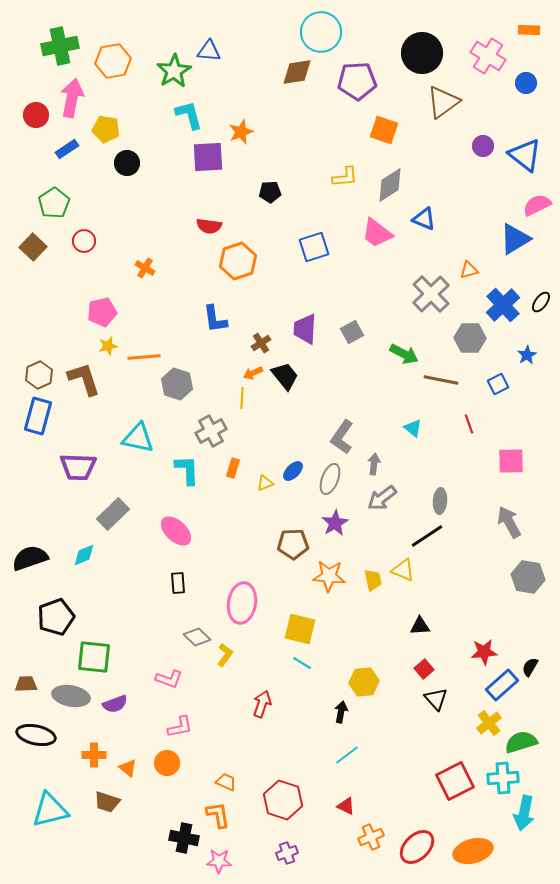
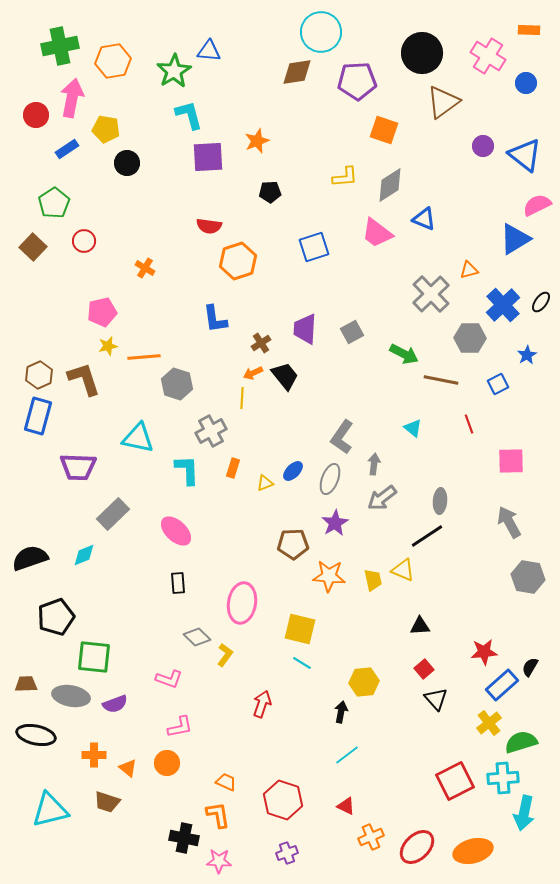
orange star at (241, 132): moved 16 px right, 9 px down
